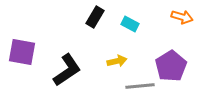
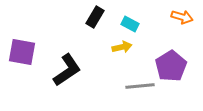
yellow arrow: moved 5 px right, 14 px up
